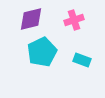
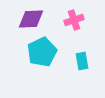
purple diamond: rotated 12 degrees clockwise
cyan rectangle: moved 1 px down; rotated 60 degrees clockwise
